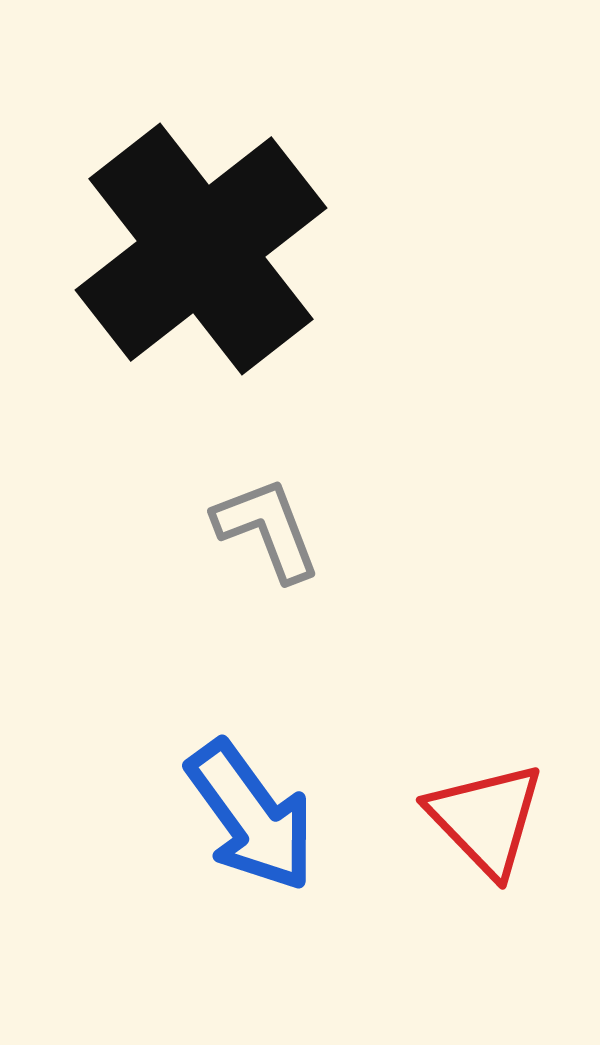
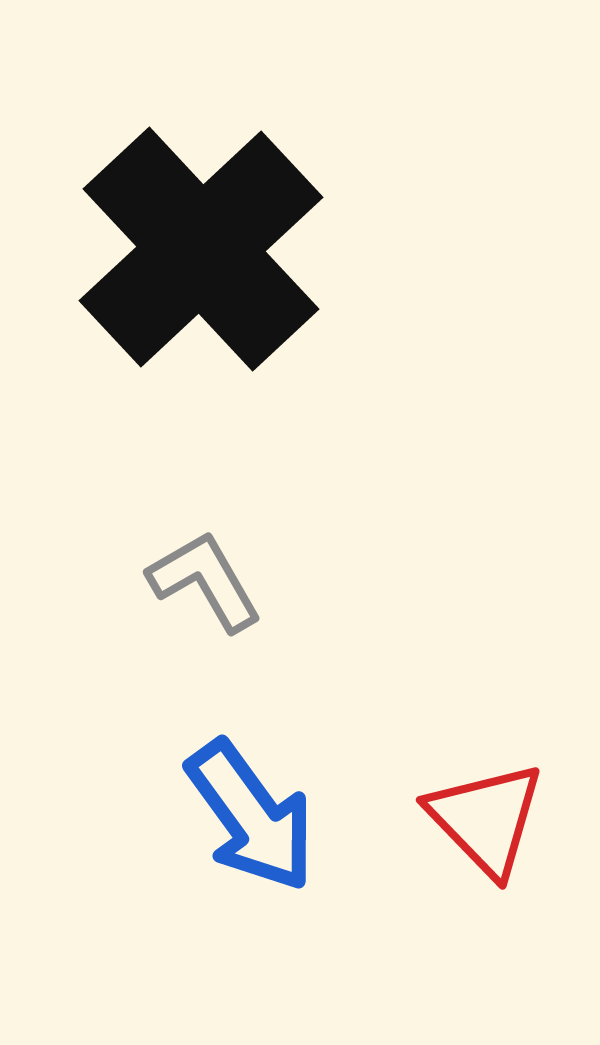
black cross: rotated 5 degrees counterclockwise
gray L-shape: moved 62 px left, 52 px down; rotated 9 degrees counterclockwise
